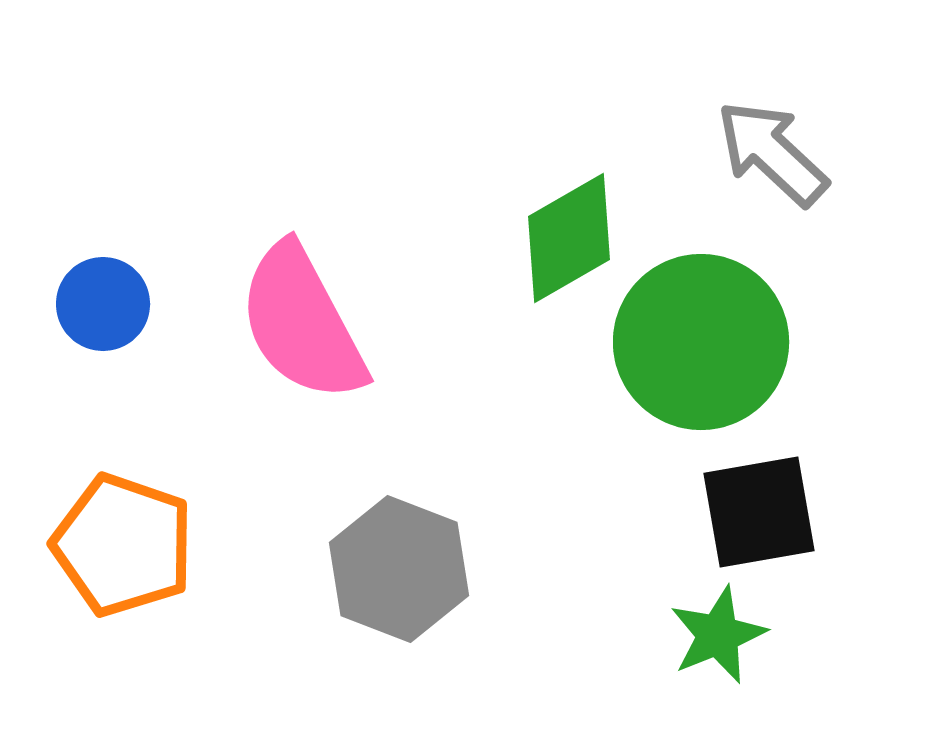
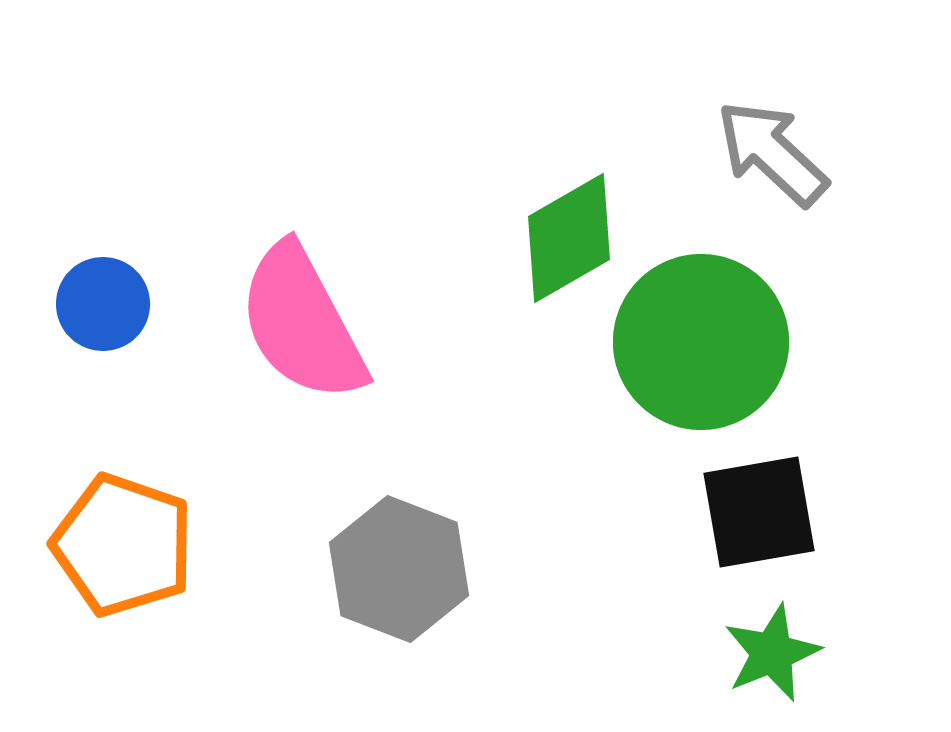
green star: moved 54 px right, 18 px down
